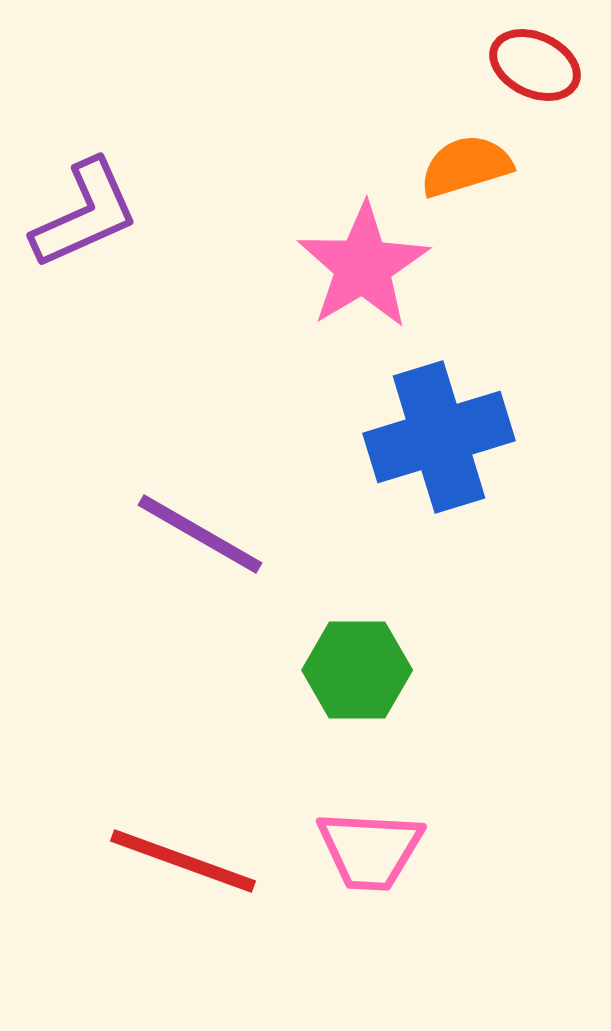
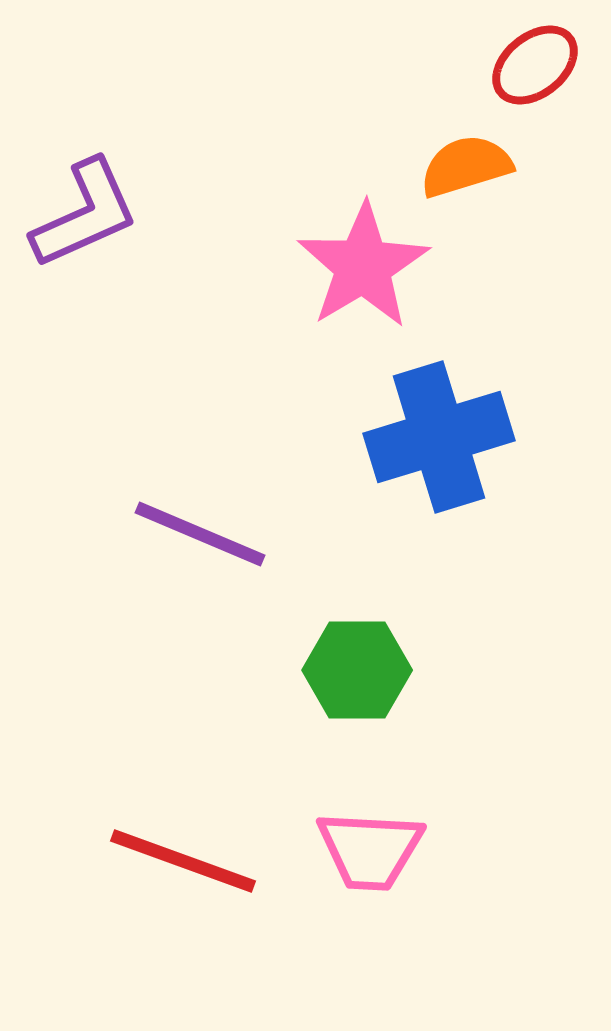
red ellipse: rotated 64 degrees counterclockwise
purple line: rotated 7 degrees counterclockwise
